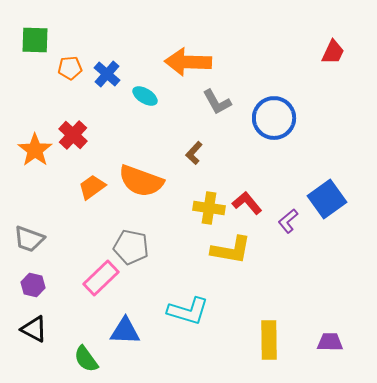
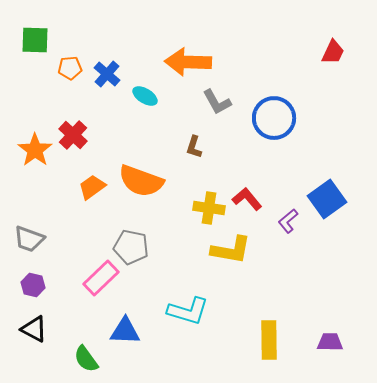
brown L-shape: moved 6 px up; rotated 25 degrees counterclockwise
red L-shape: moved 4 px up
